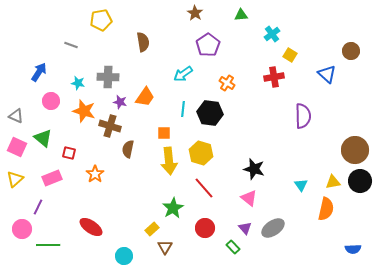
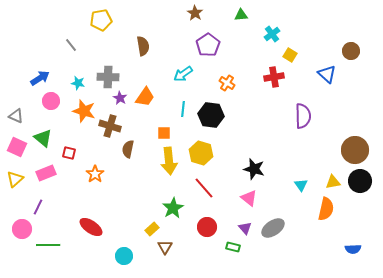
brown semicircle at (143, 42): moved 4 px down
gray line at (71, 45): rotated 32 degrees clockwise
blue arrow at (39, 72): moved 1 px right, 6 px down; rotated 24 degrees clockwise
purple star at (120, 102): moved 4 px up; rotated 16 degrees clockwise
black hexagon at (210, 113): moved 1 px right, 2 px down
pink rectangle at (52, 178): moved 6 px left, 5 px up
red circle at (205, 228): moved 2 px right, 1 px up
green rectangle at (233, 247): rotated 32 degrees counterclockwise
